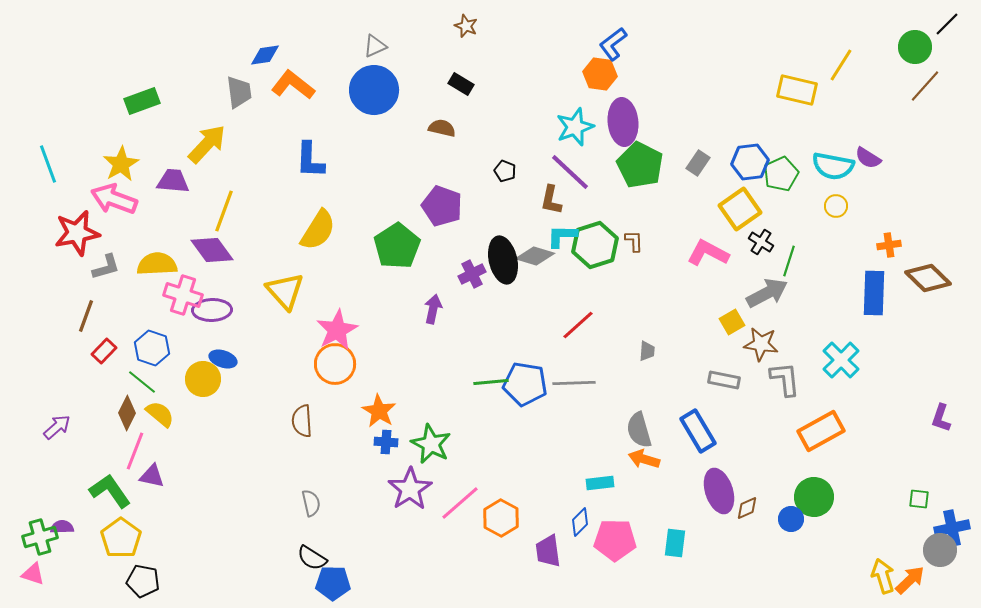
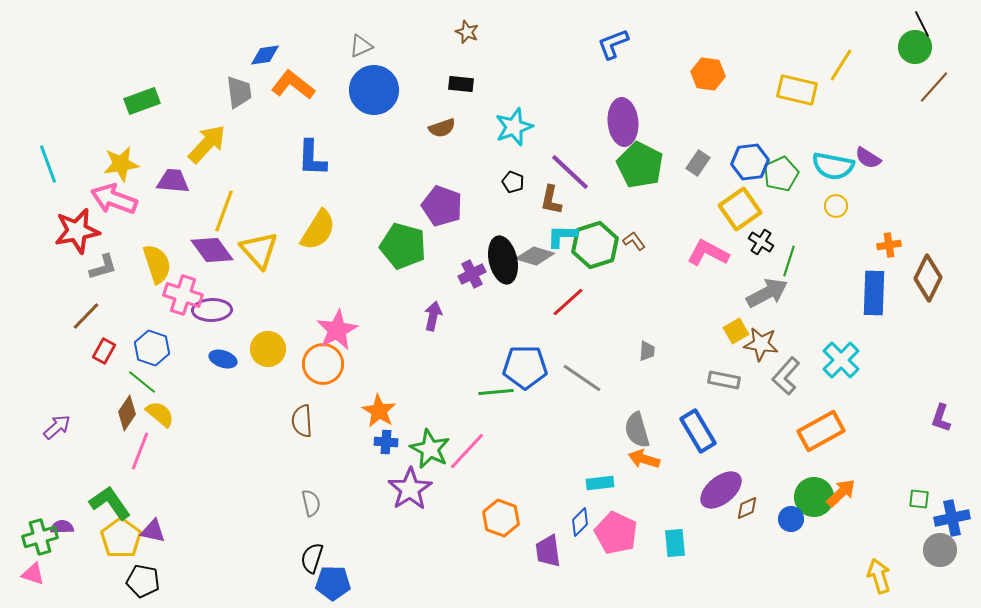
black line at (947, 24): moved 25 px left; rotated 72 degrees counterclockwise
brown star at (466, 26): moved 1 px right, 6 px down
blue L-shape at (613, 44): rotated 16 degrees clockwise
gray triangle at (375, 46): moved 14 px left
orange hexagon at (600, 74): moved 108 px right
black rectangle at (461, 84): rotated 25 degrees counterclockwise
brown line at (925, 86): moved 9 px right, 1 px down
cyan star at (575, 127): moved 61 px left
brown semicircle at (442, 128): rotated 148 degrees clockwise
blue L-shape at (310, 160): moved 2 px right, 2 px up
yellow star at (121, 164): rotated 21 degrees clockwise
black pentagon at (505, 171): moved 8 px right, 11 px down
red star at (77, 233): moved 2 px up
brown L-shape at (634, 241): rotated 35 degrees counterclockwise
green pentagon at (397, 246): moved 6 px right; rotated 24 degrees counterclockwise
yellow semicircle at (157, 264): rotated 75 degrees clockwise
gray L-shape at (106, 267): moved 3 px left
brown diamond at (928, 278): rotated 72 degrees clockwise
yellow triangle at (285, 291): moved 26 px left, 41 px up
purple arrow at (433, 309): moved 7 px down
brown line at (86, 316): rotated 24 degrees clockwise
yellow square at (732, 322): moved 4 px right, 9 px down
red line at (578, 325): moved 10 px left, 23 px up
red rectangle at (104, 351): rotated 15 degrees counterclockwise
orange circle at (335, 364): moved 12 px left
yellow circle at (203, 379): moved 65 px right, 30 px up
gray L-shape at (785, 379): moved 1 px right, 3 px up; rotated 132 degrees counterclockwise
green line at (491, 382): moved 5 px right, 10 px down
gray line at (574, 383): moved 8 px right, 5 px up; rotated 36 degrees clockwise
blue pentagon at (525, 384): moved 17 px up; rotated 9 degrees counterclockwise
brown diamond at (127, 413): rotated 8 degrees clockwise
gray semicircle at (639, 430): moved 2 px left
green star at (431, 444): moved 1 px left, 5 px down
pink line at (135, 451): moved 5 px right
purple triangle at (152, 476): moved 1 px right, 55 px down
green L-shape at (110, 491): moved 12 px down
purple ellipse at (719, 491): moved 2 px right, 1 px up; rotated 69 degrees clockwise
pink line at (460, 503): moved 7 px right, 52 px up; rotated 6 degrees counterclockwise
orange hexagon at (501, 518): rotated 9 degrees counterclockwise
blue cross at (952, 528): moved 10 px up
pink pentagon at (615, 540): moved 1 px right, 7 px up; rotated 24 degrees clockwise
cyan rectangle at (675, 543): rotated 12 degrees counterclockwise
black semicircle at (312, 558): rotated 76 degrees clockwise
yellow arrow at (883, 576): moved 4 px left
orange arrow at (910, 580): moved 69 px left, 87 px up
